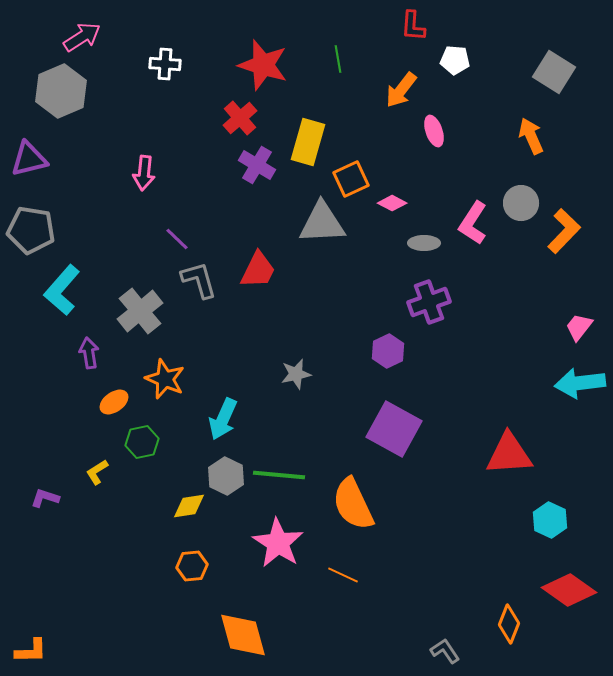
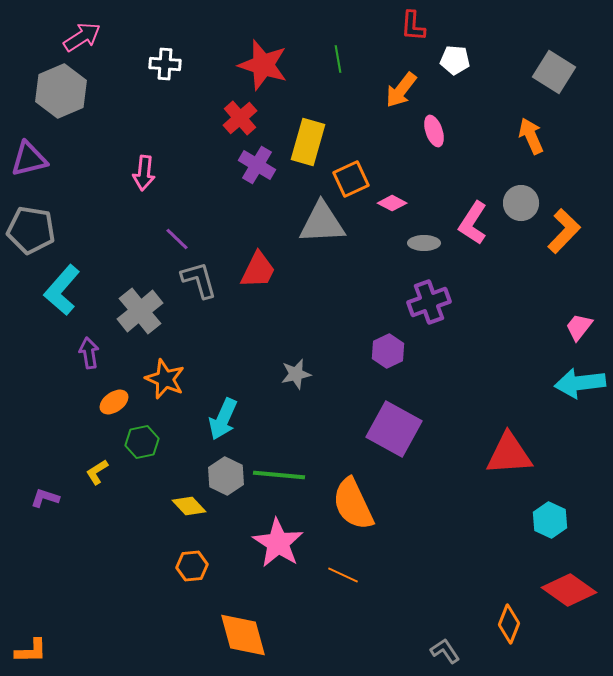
yellow diamond at (189, 506): rotated 56 degrees clockwise
